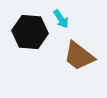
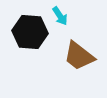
cyan arrow: moved 1 px left, 3 px up
